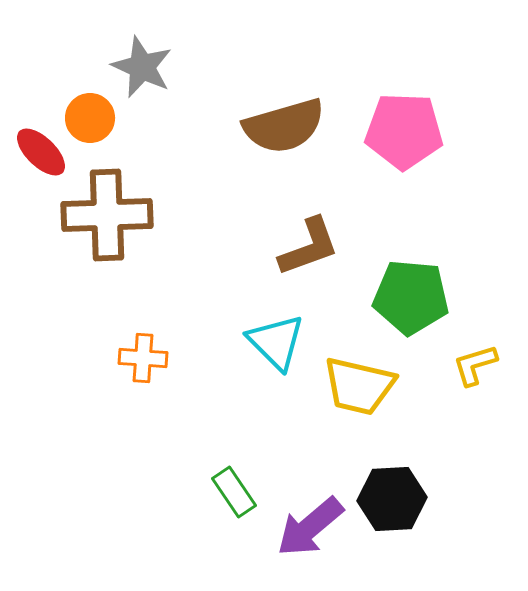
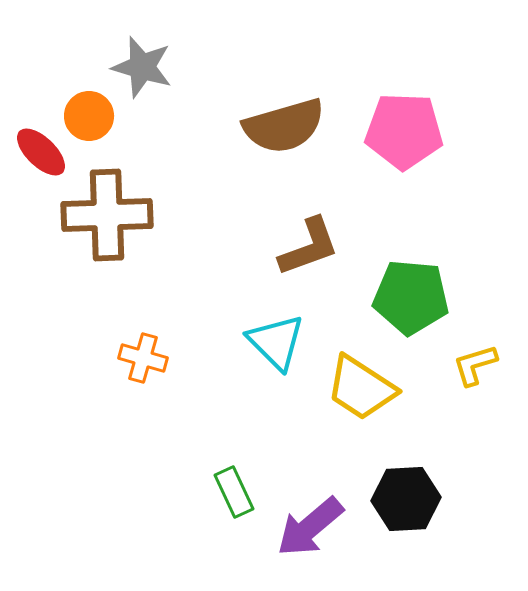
gray star: rotated 8 degrees counterclockwise
orange circle: moved 1 px left, 2 px up
orange cross: rotated 12 degrees clockwise
yellow trapezoid: moved 2 px right, 2 px down; rotated 20 degrees clockwise
green rectangle: rotated 9 degrees clockwise
black hexagon: moved 14 px right
